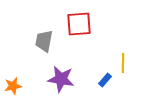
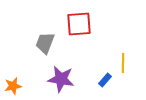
gray trapezoid: moved 1 px right, 2 px down; rotated 10 degrees clockwise
